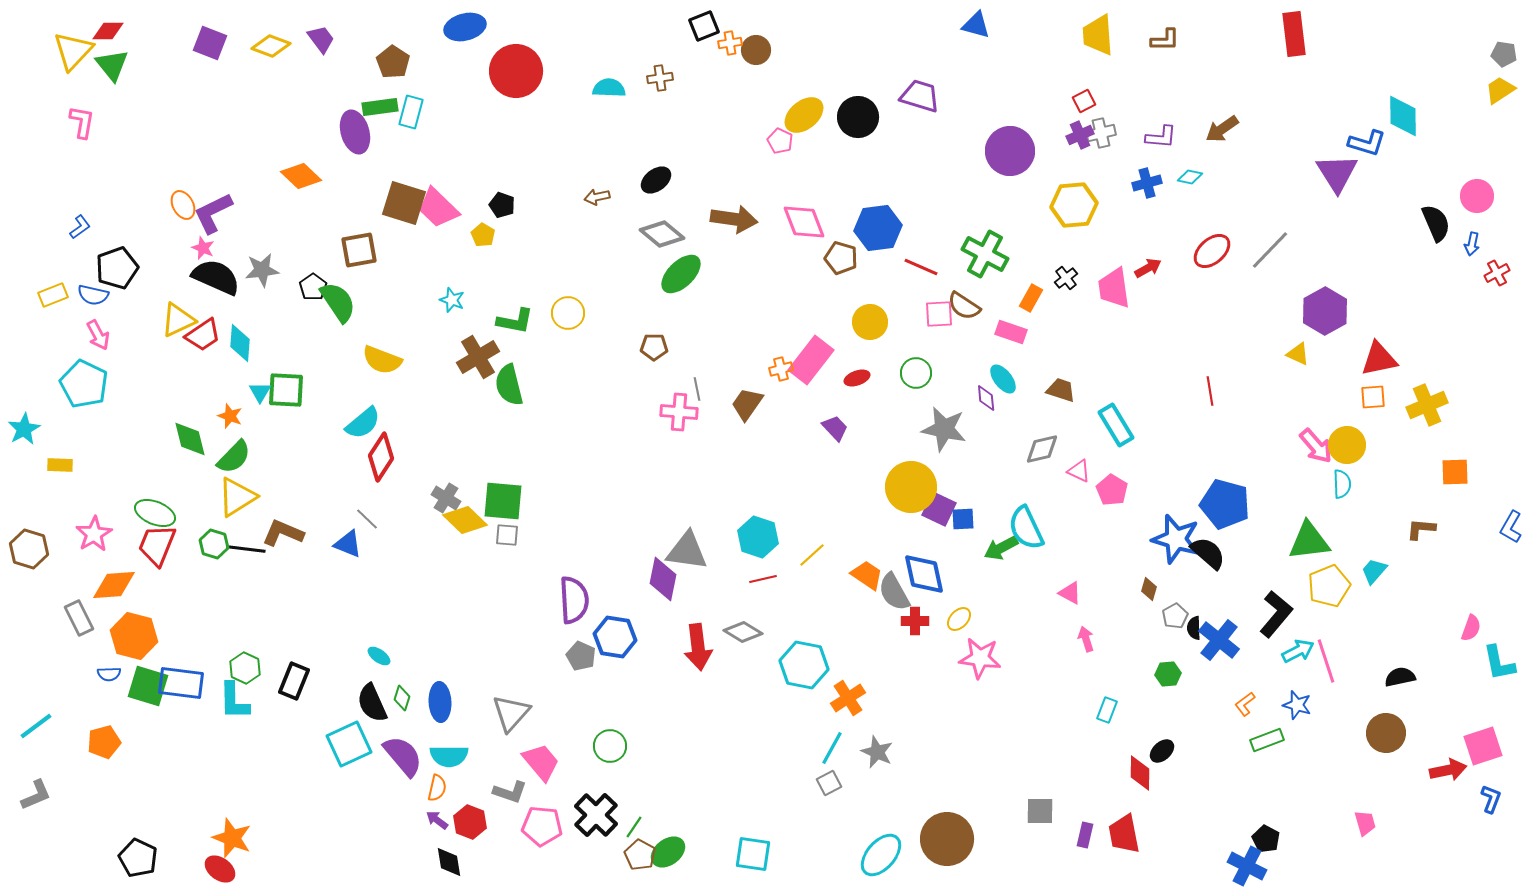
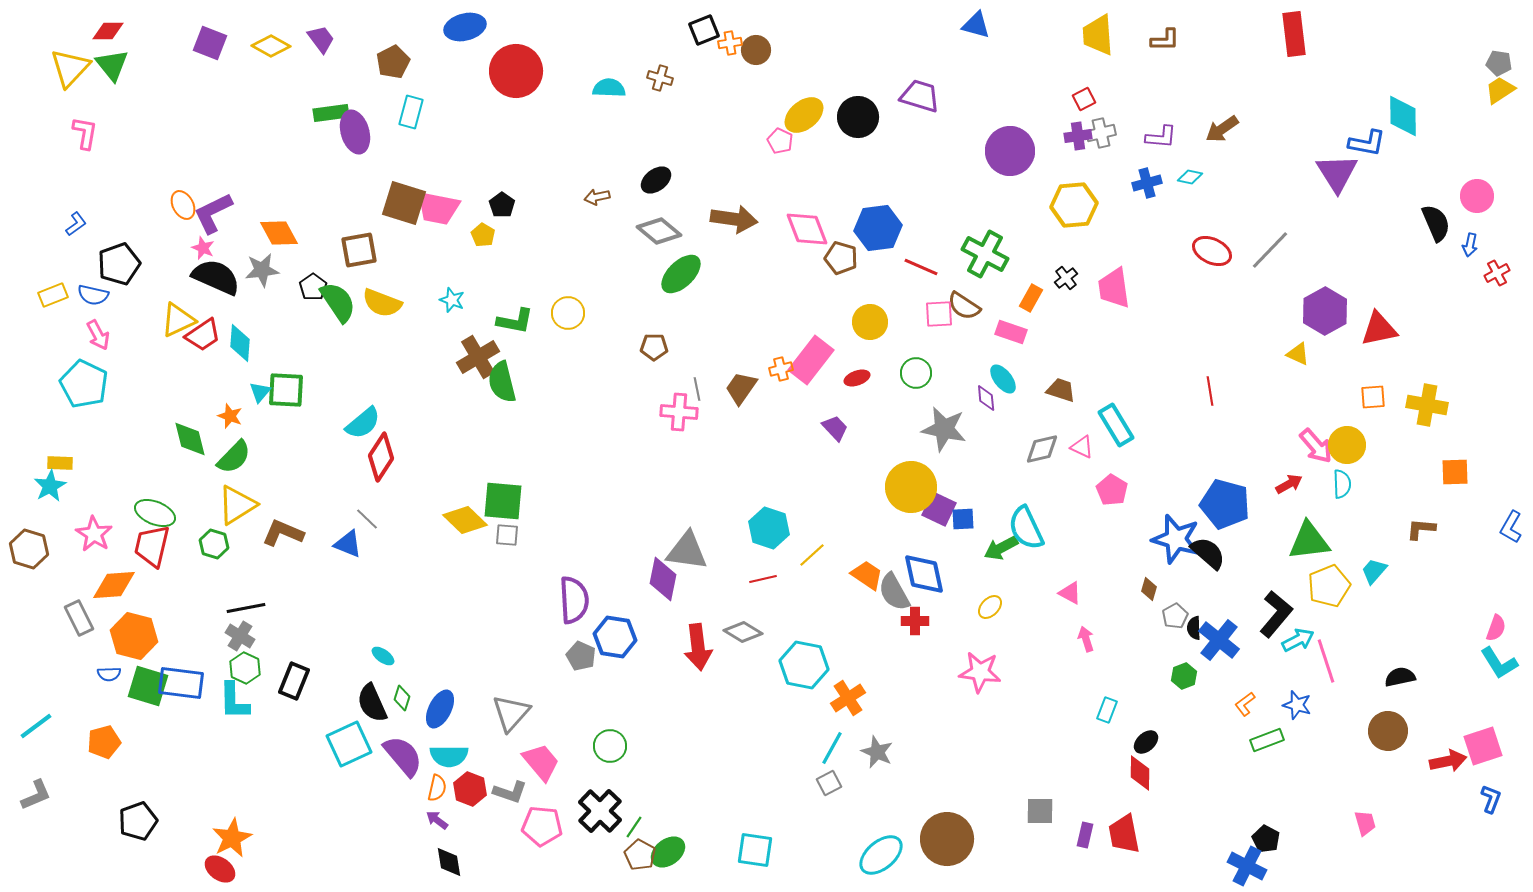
black square at (704, 26): moved 4 px down
yellow diamond at (271, 46): rotated 9 degrees clockwise
yellow triangle at (73, 51): moved 3 px left, 17 px down
gray pentagon at (1504, 54): moved 5 px left, 9 px down
brown pentagon at (393, 62): rotated 12 degrees clockwise
brown cross at (660, 78): rotated 25 degrees clockwise
red square at (1084, 101): moved 2 px up
green rectangle at (380, 107): moved 49 px left, 6 px down
pink L-shape at (82, 122): moved 3 px right, 11 px down
purple cross at (1080, 135): moved 2 px left, 1 px down; rotated 16 degrees clockwise
blue L-shape at (1367, 143): rotated 6 degrees counterclockwise
orange diamond at (301, 176): moved 22 px left, 57 px down; rotated 18 degrees clockwise
black pentagon at (502, 205): rotated 15 degrees clockwise
pink trapezoid at (438, 208): rotated 33 degrees counterclockwise
pink diamond at (804, 222): moved 3 px right, 7 px down
blue L-shape at (80, 227): moved 4 px left, 3 px up
gray diamond at (662, 234): moved 3 px left, 3 px up
blue arrow at (1472, 244): moved 2 px left, 1 px down
red ellipse at (1212, 251): rotated 66 degrees clockwise
black pentagon at (117, 268): moved 2 px right, 4 px up
red arrow at (1148, 268): moved 141 px right, 216 px down
red triangle at (1379, 359): moved 30 px up
yellow semicircle at (382, 360): moved 57 px up
green semicircle at (509, 385): moved 7 px left, 3 px up
cyan triangle at (260, 392): rotated 10 degrees clockwise
brown trapezoid at (747, 404): moved 6 px left, 16 px up
yellow cross at (1427, 405): rotated 33 degrees clockwise
cyan star at (24, 429): moved 26 px right, 57 px down
yellow rectangle at (60, 465): moved 2 px up
pink triangle at (1079, 471): moved 3 px right, 24 px up
yellow triangle at (237, 497): moved 8 px down
gray cross at (446, 498): moved 206 px left, 138 px down
pink star at (94, 534): rotated 9 degrees counterclockwise
cyan hexagon at (758, 537): moved 11 px right, 9 px up
red trapezoid at (157, 545): moved 5 px left, 1 px down; rotated 9 degrees counterclockwise
black line at (246, 549): moved 59 px down; rotated 18 degrees counterclockwise
yellow ellipse at (959, 619): moved 31 px right, 12 px up
pink semicircle at (1471, 628): moved 25 px right
cyan arrow at (1298, 651): moved 11 px up
cyan ellipse at (379, 656): moved 4 px right
pink star at (980, 658): moved 14 px down
cyan L-shape at (1499, 663): rotated 21 degrees counterclockwise
green hexagon at (1168, 674): moved 16 px right, 2 px down; rotated 15 degrees counterclockwise
blue ellipse at (440, 702): moved 7 px down; rotated 30 degrees clockwise
brown circle at (1386, 733): moved 2 px right, 2 px up
black ellipse at (1162, 751): moved 16 px left, 9 px up
red arrow at (1448, 770): moved 9 px up
black cross at (596, 815): moved 4 px right, 4 px up
red hexagon at (470, 822): moved 33 px up
orange star at (232, 838): rotated 24 degrees clockwise
cyan square at (753, 854): moved 2 px right, 4 px up
cyan ellipse at (881, 855): rotated 9 degrees clockwise
black pentagon at (138, 858): moved 37 px up; rotated 27 degrees clockwise
